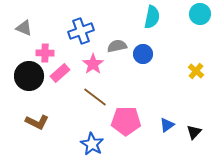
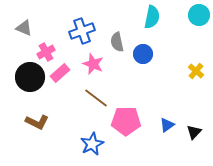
cyan circle: moved 1 px left, 1 px down
blue cross: moved 1 px right
gray semicircle: moved 4 px up; rotated 90 degrees counterclockwise
pink cross: moved 1 px right, 1 px up; rotated 30 degrees counterclockwise
pink star: rotated 15 degrees counterclockwise
black circle: moved 1 px right, 1 px down
brown line: moved 1 px right, 1 px down
blue star: rotated 15 degrees clockwise
